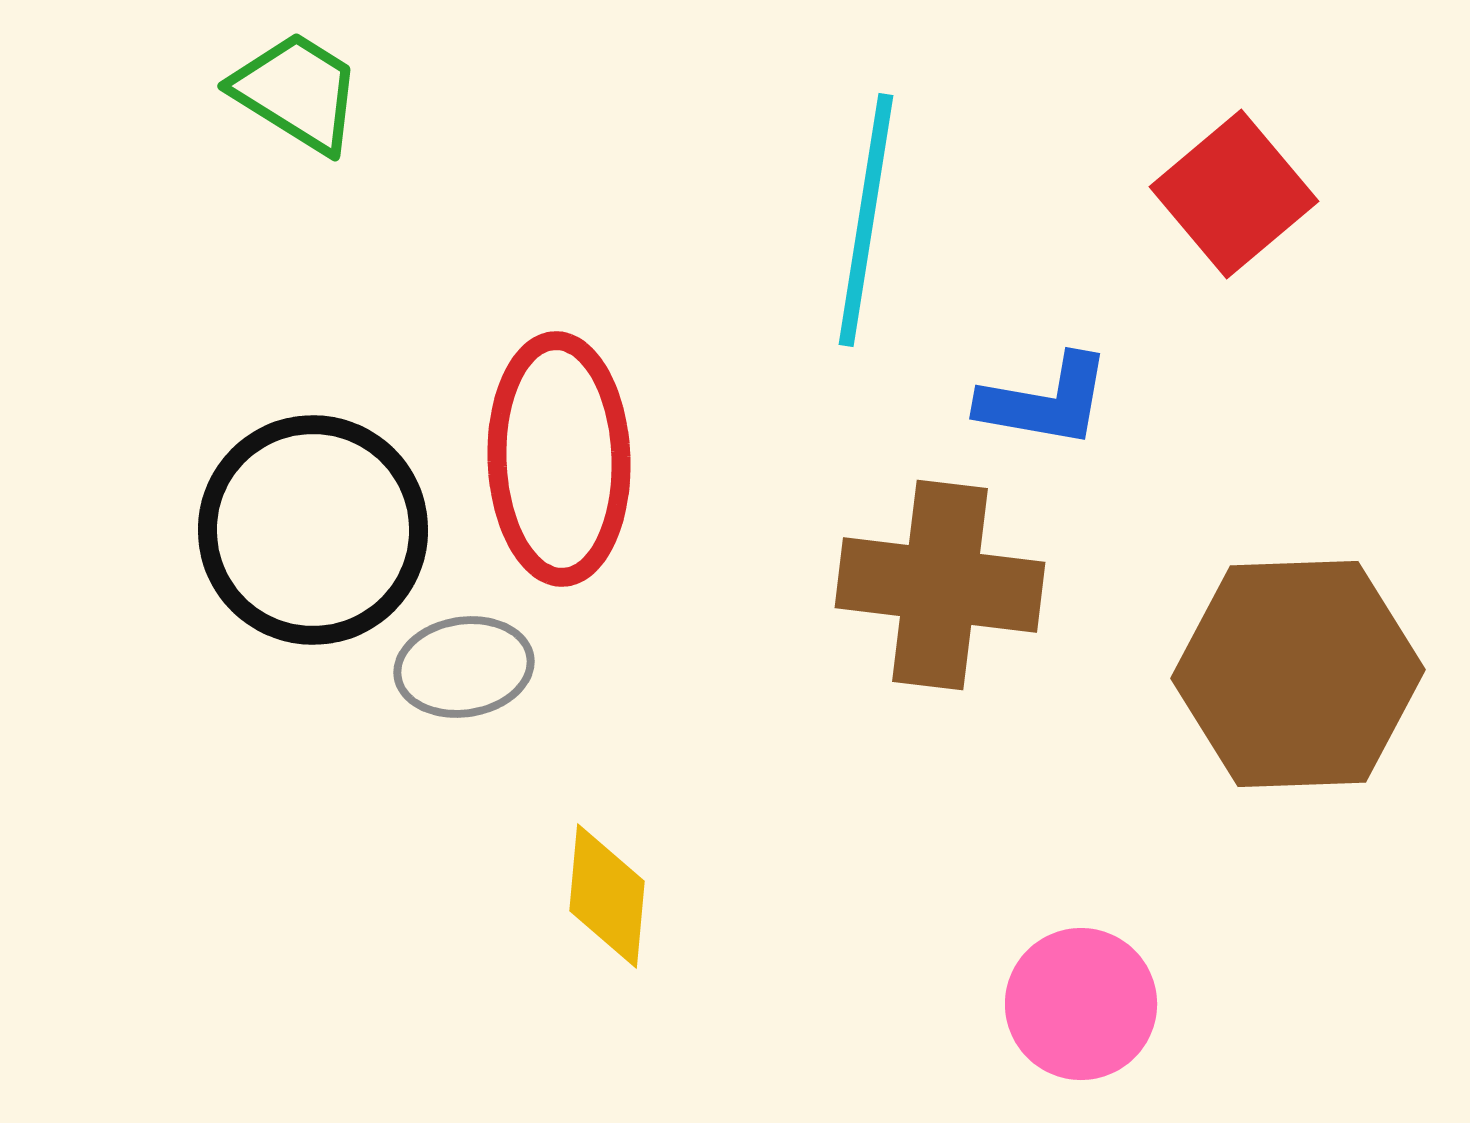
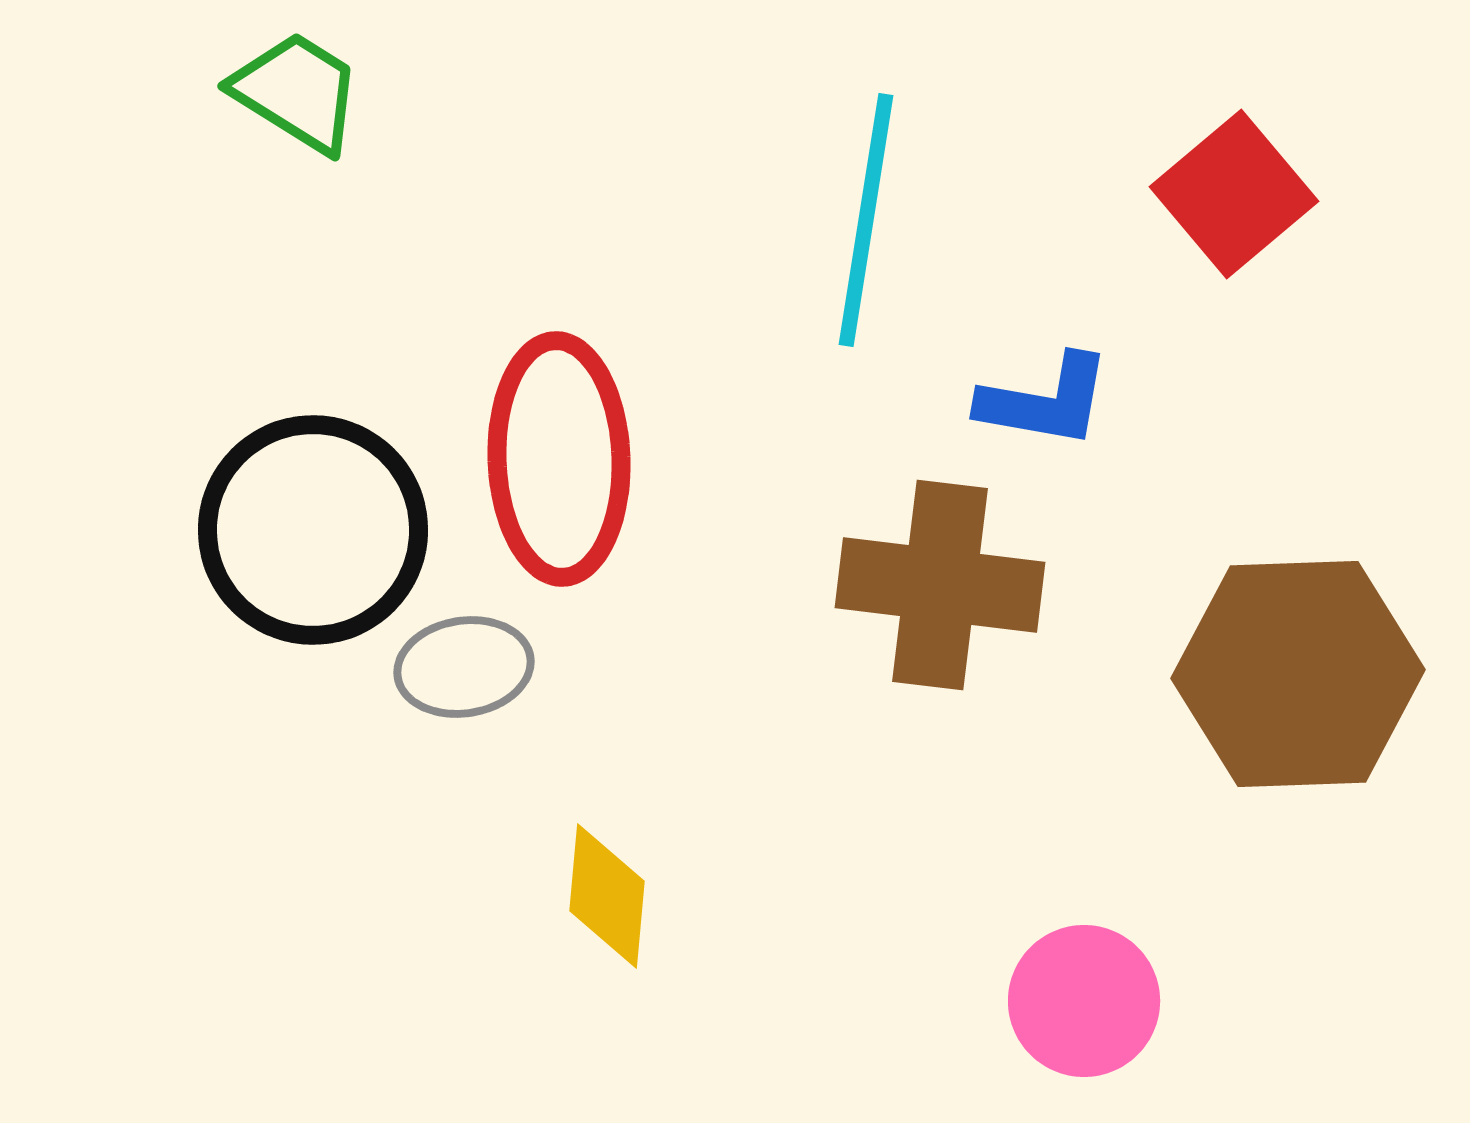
pink circle: moved 3 px right, 3 px up
